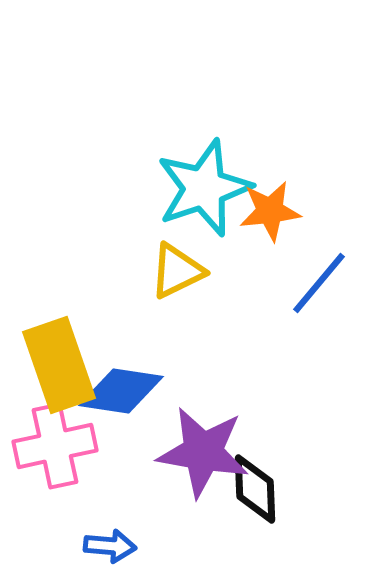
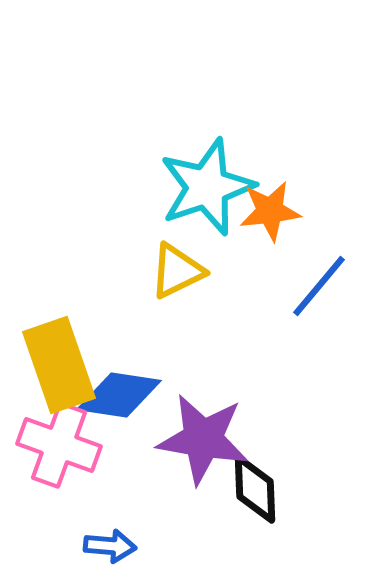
cyan star: moved 3 px right, 1 px up
blue line: moved 3 px down
blue diamond: moved 2 px left, 4 px down
pink cross: moved 4 px right, 1 px up; rotated 32 degrees clockwise
purple star: moved 13 px up
